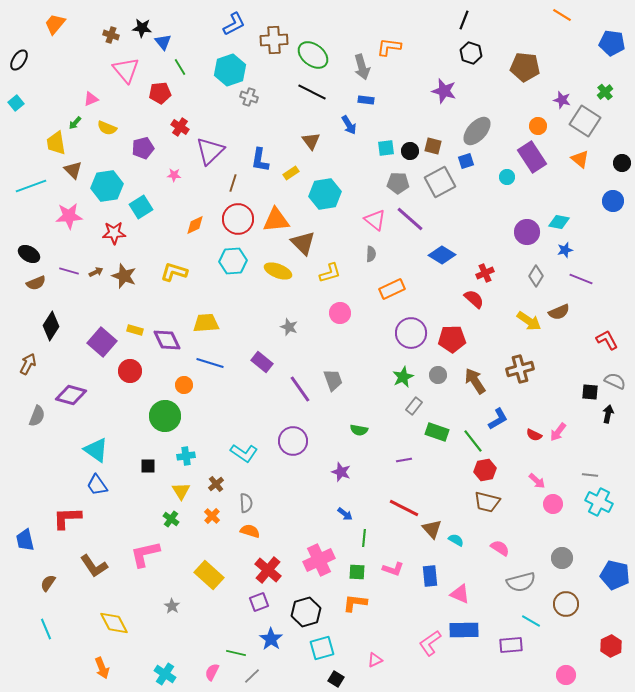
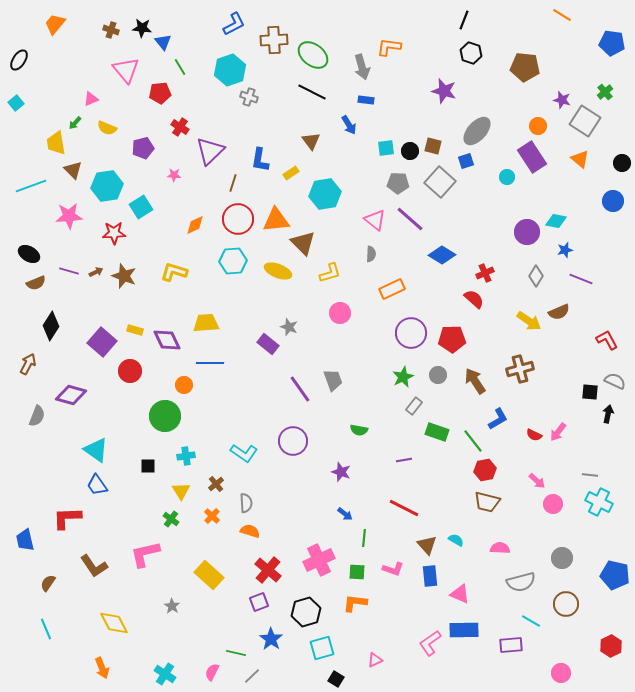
brown cross at (111, 35): moved 5 px up
gray square at (440, 182): rotated 20 degrees counterclockwise
cyan diamond at (559, 222): moved 3 px left, 1 px up
purple rectangle at (262, 362): moved 6 px right, 18 px up
blue line at (210, 363): rotated 16 degrees counterclockwise
brown triangle at (432, 529): moved 5 px left, 16 px down
pink semicircle at (500, 548): rotated 30 degrees counterclockwise
pink circle at (566, 675): moved 5 px left, 2 px up
